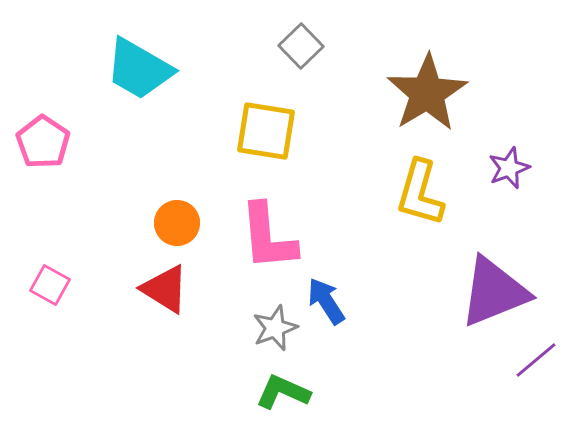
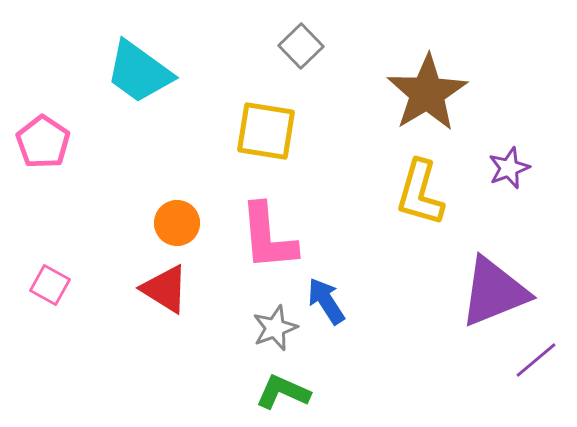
cyan trapezoid: moved 3 px down; rotated 6 degrees clockwise
